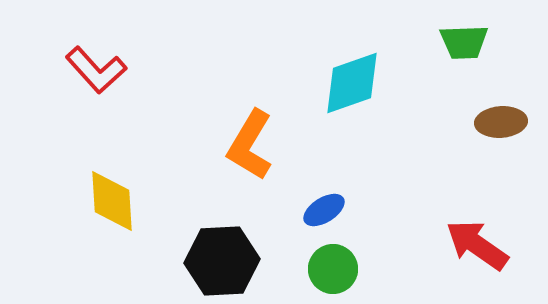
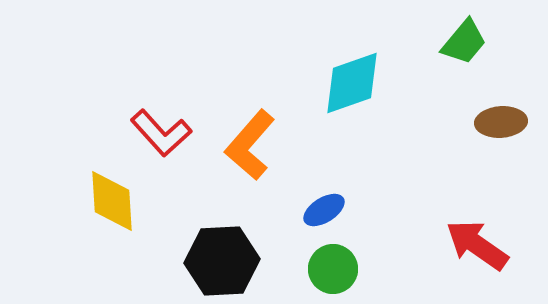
green trapezoid: rotated 48 degrees counterclockwise
red L-shape: moved 65 px right, 63 px down
orange L-shape: rotated 10 degrees clockwise
